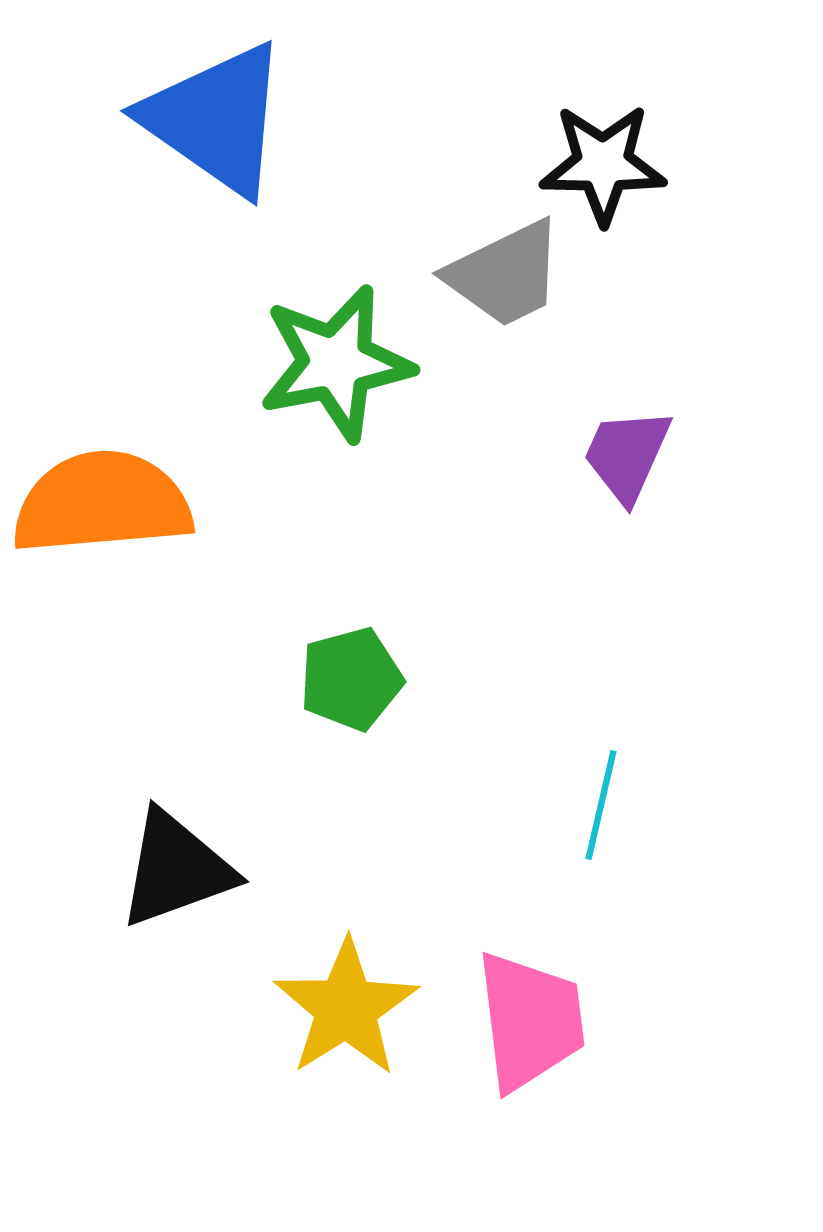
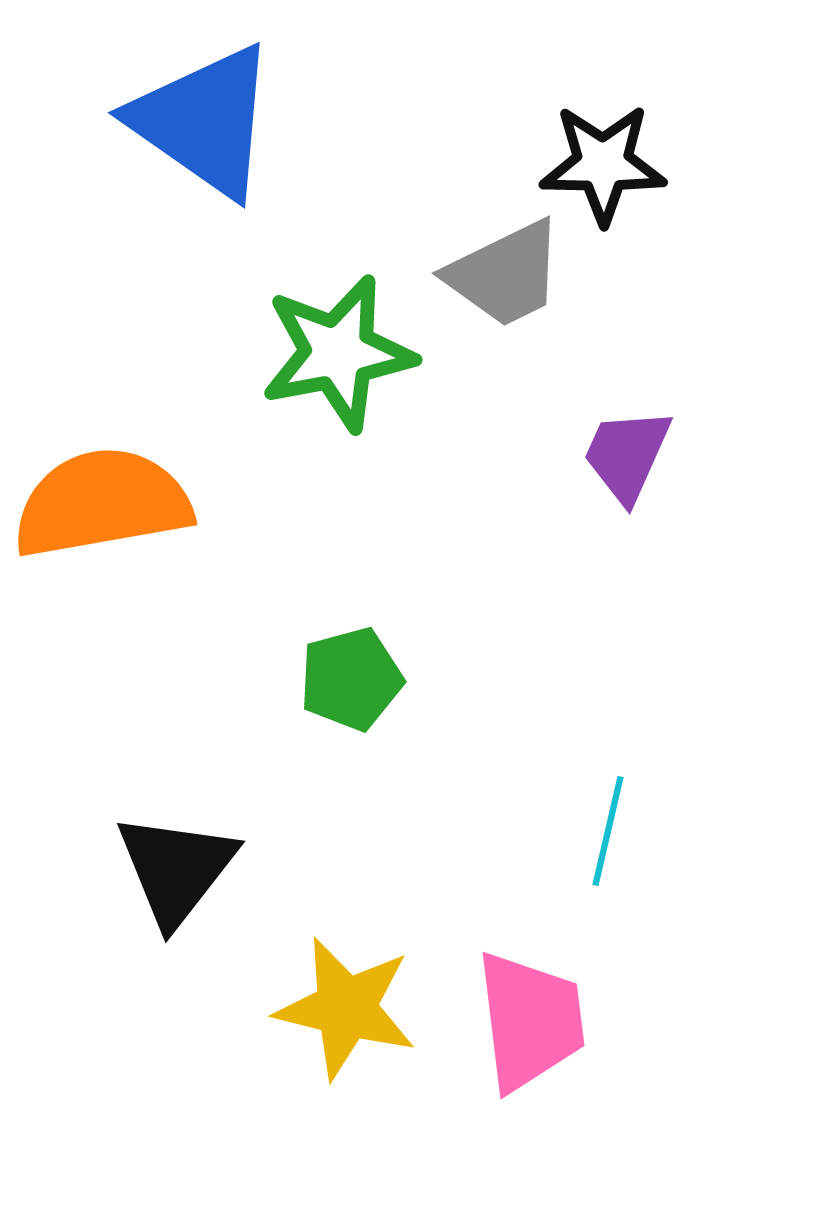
blue triangle: moved 12 px left, 2 px down
green star: moved 2 px right, 10 px up
orange semicircle: rotated 5 degrees counterclockwise
cyan line: moved 7 px right, 26 px down
black triangle: rotated 32 degrees counterclockwise
yellow star: rotated 26 degrees counterclockwise
